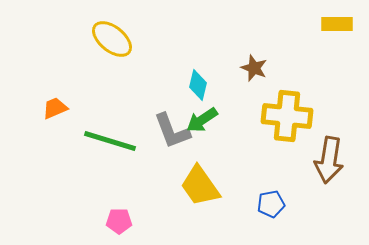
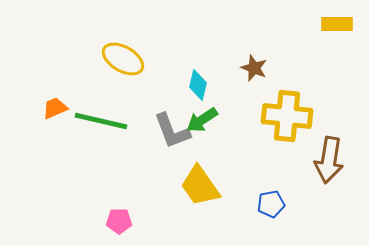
yellow ellipse: moved 11 px right, 20 px down; rotated 9 degrees counterclockwise
green line: moved 9 px left, 20 px up; rotated 4 degrees counterclockwise
